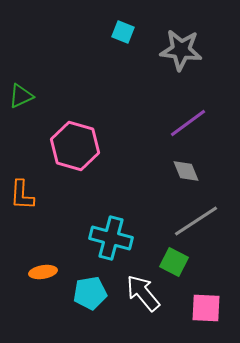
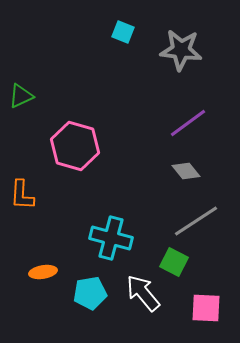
gray diamond: rotated 16 degrees counterclockwise
